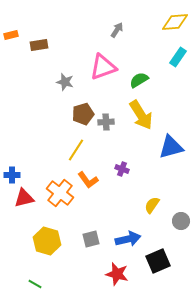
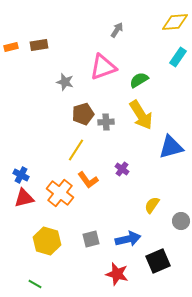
orange rectangle: moved 12 px down
purple cross: rotated 16 degrees clockwise
blue cross: moved 9 px right; rotated 28 degrees clockwise
